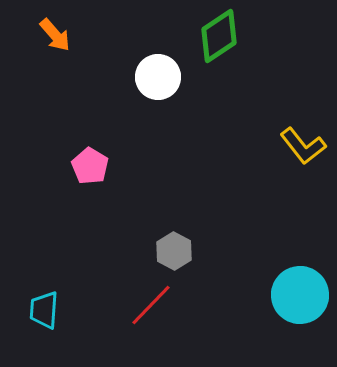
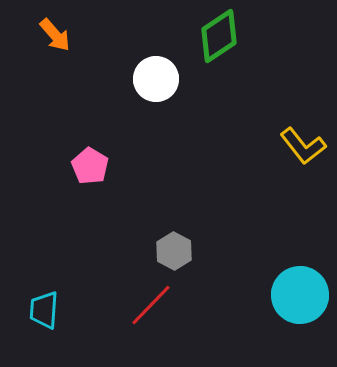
white circle: moved 2 px left, 2 px down
